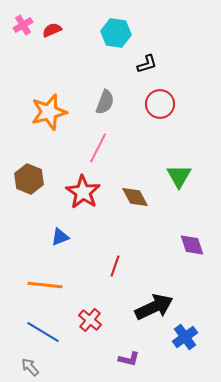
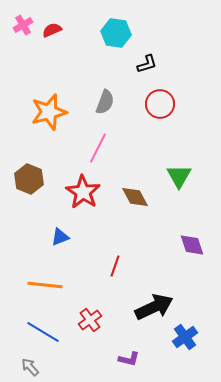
red cross: rotated 15 degrees clockwise
